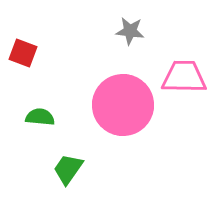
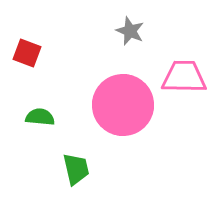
gray star: rotated 16 degrees clockwise
red square: moved 4 px right
green trapezoid: moved 8 px right; rotated 132 degrees clockwise
